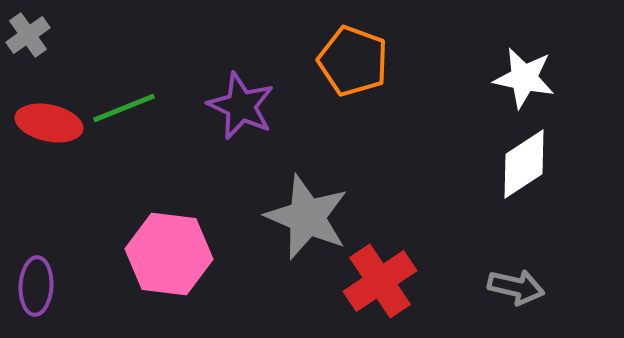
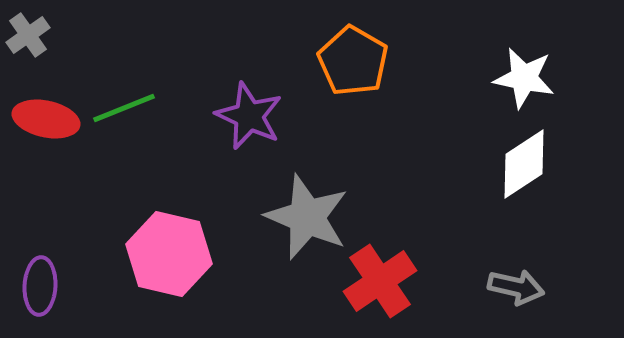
orange pentagon: rotated 10 degrees clockwise
purple star: moved 8 px right, 10 px down
red ellipse: moved 3 px left, 4 px up
pink hexagon: rotated 6 degrees clockwise
purple ellipse: moved 4 px right
